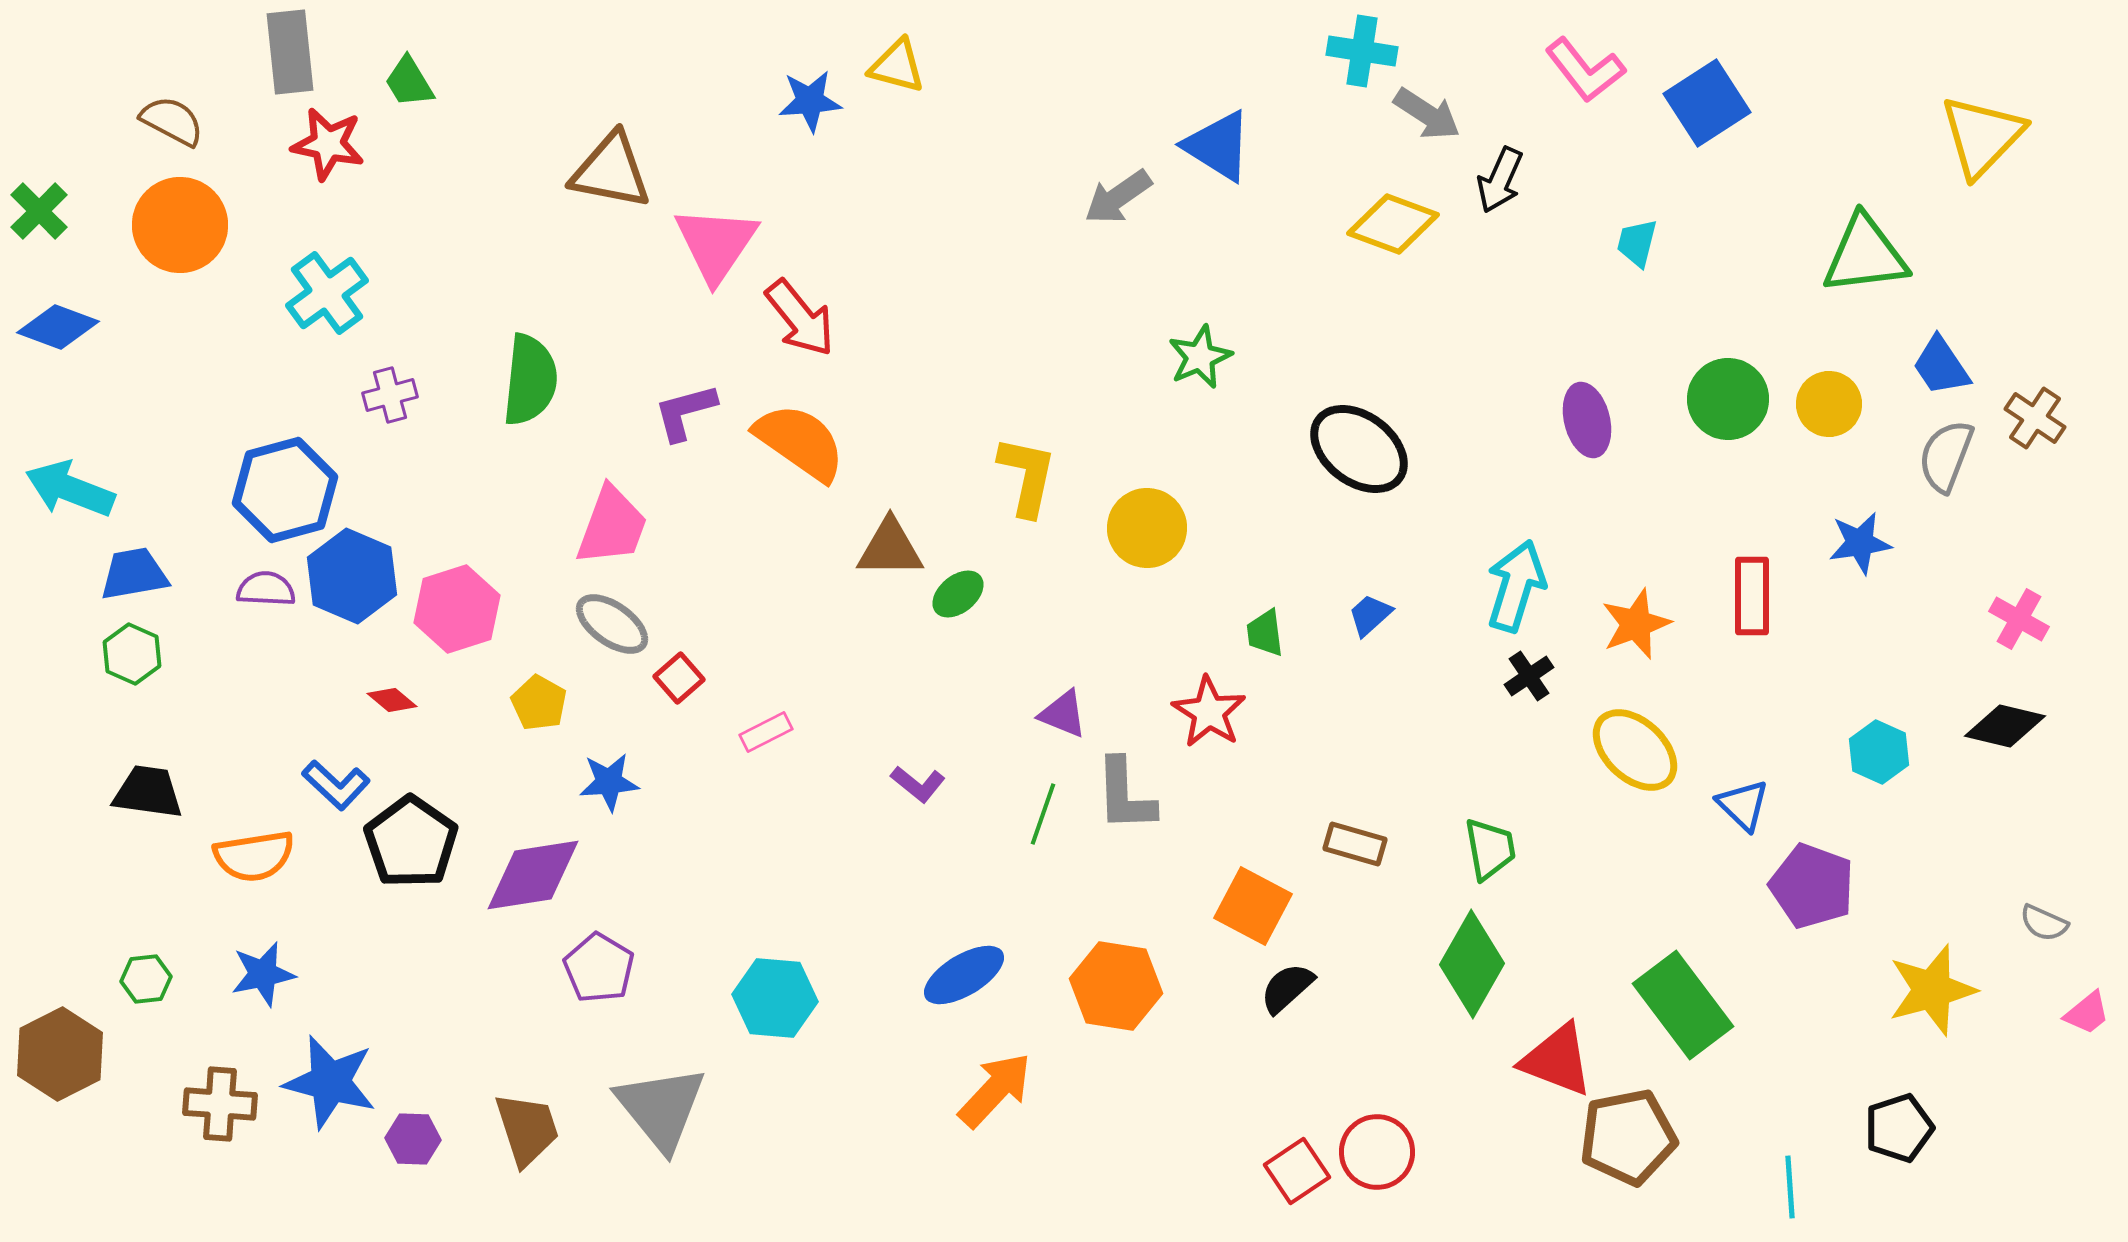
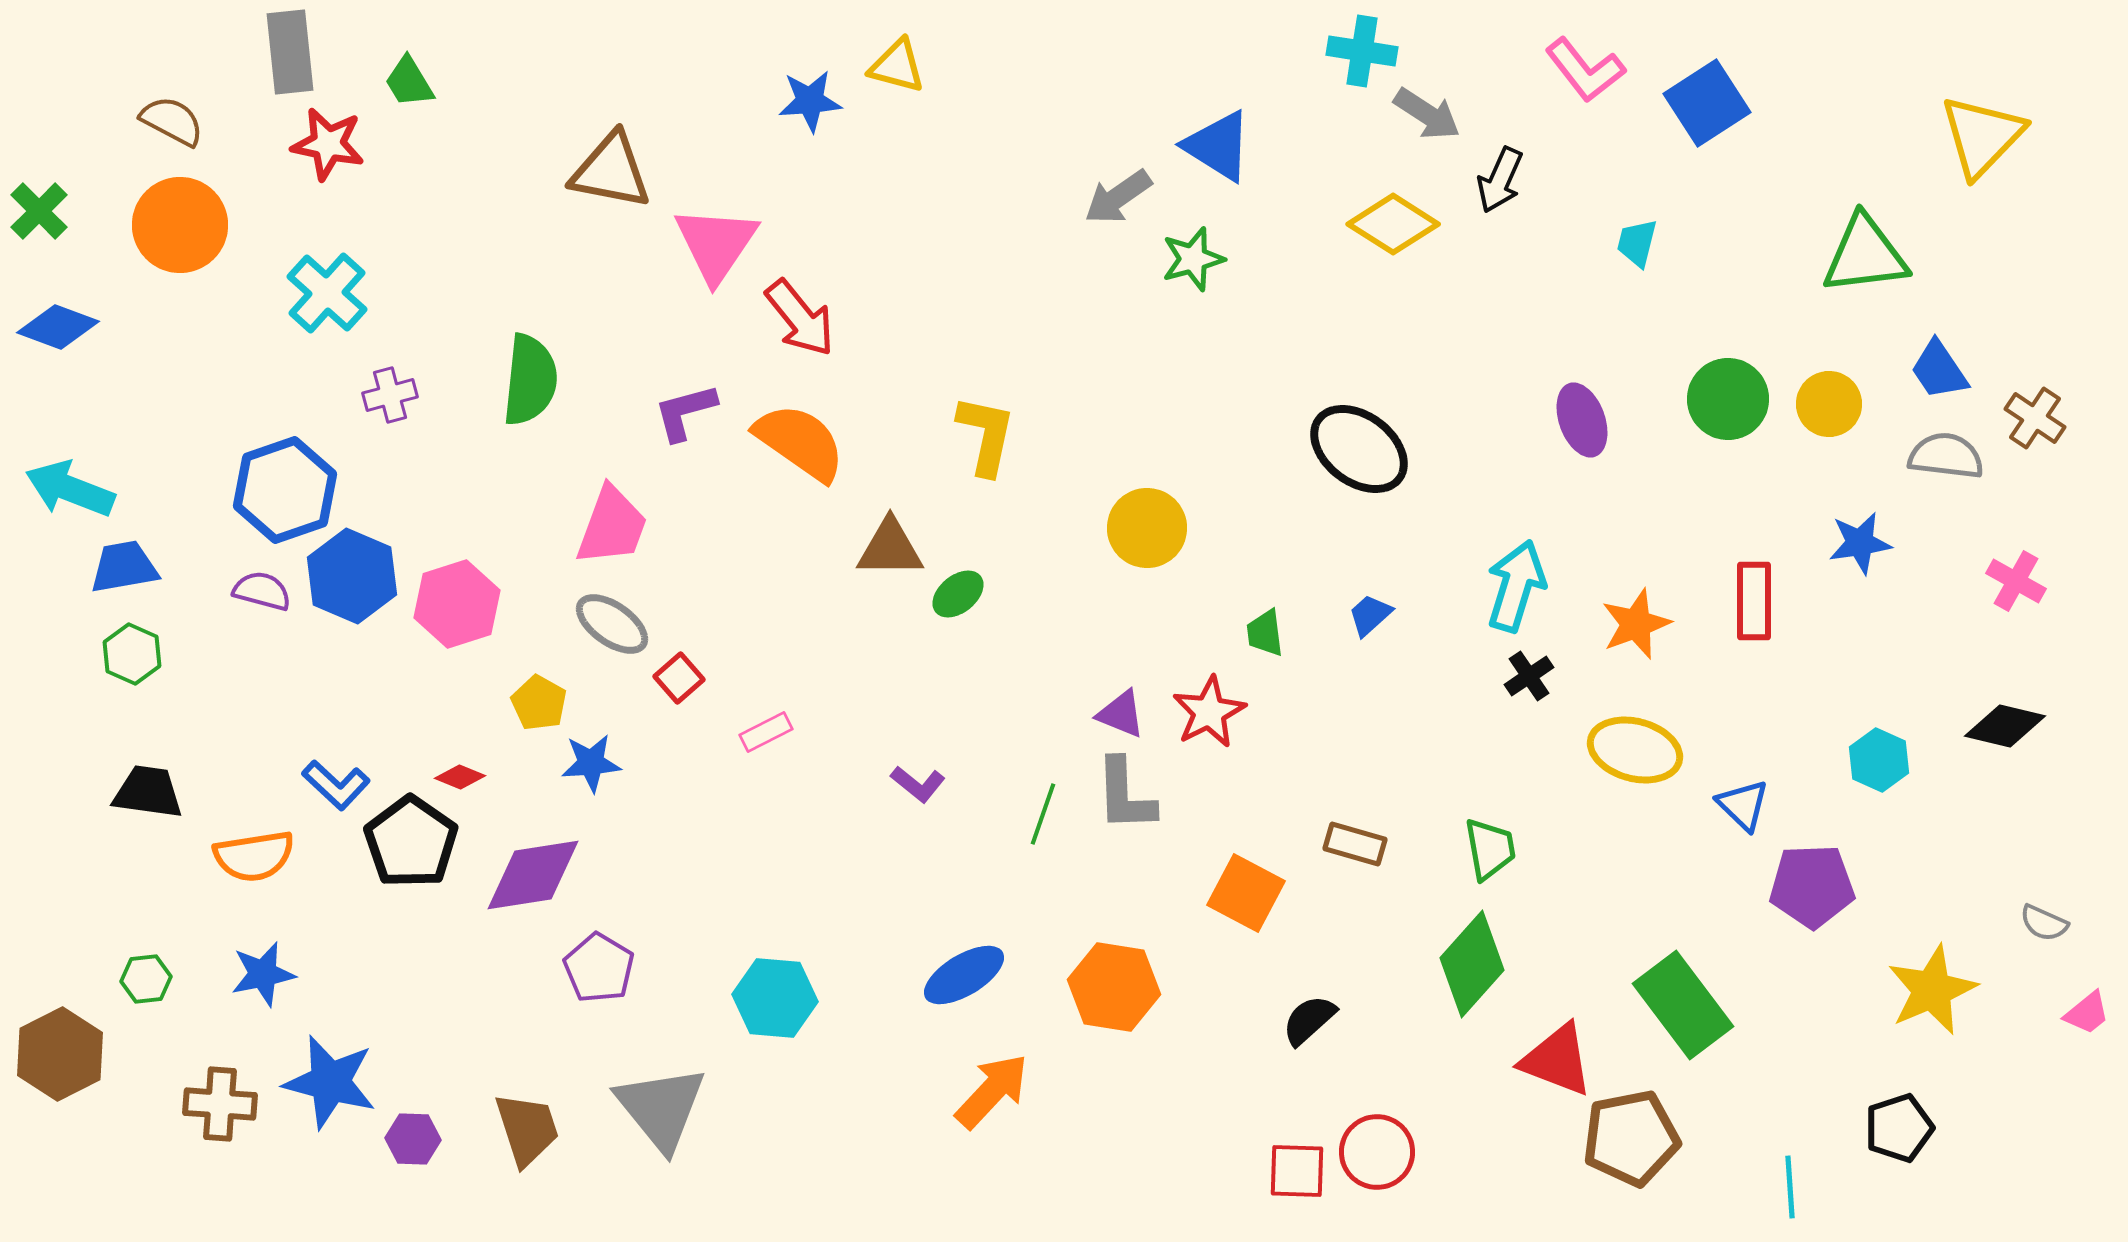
yellow diamond at (1393, 224): rotated 12 degrees clockwise
cyan cross at (327, 293): rotated 12 degrees counterclockwise
green star at (1200, 357): moved 7 px left, 98 px up; rotated 8 degrees clockwise
blue trapezoid at (1941, 366): moved 2 px left, 4 px down
purple ellipse at (1587, 420): moved 5 px left; rotated 6 degrees counterclockwise
gray semicircle at (1946, 456): rotated 76 degrees clockwise
yellow L-shape at (1027, 476): moved 41 px left, 41 px up
blue hexagon at (285, 490): rotated 4 degrees counterclockwise
blue trapezoid at (134, 574): moved 10 px left, 7 px up
purple semicircle at (266, 589): moved 4 px left, 2 px down; rotated 12 degrees clockwise
red rectangle at (1752, 596): moved 2 px right, 5 px down
pink hexagon at (457, 609): moved 5 px up
pink cross at (2019, 619): moved 3 px left, 38 px up
red diamond at (392, 700): moved 68 px right, 77 px down; rotated 18 degrees counterclockwise
red star at (1209, 712): rotated 12 degrees clockwise
purple triangle at (1063, 714): moved 58 px right
yellow ellipse at (1635, 750): rotated 28 degrees counterclockwise
cyan hexagon at (1879, 752): moved 8 px down
blue star at (609, 782): moved 18 px left, 19 px up
purple pentagon at (1812, 886): rotated 22 degrees counterclockwise
orange square at (1253, 906): moved 7 px left, 13 px up
green diamond at (1472, 964): rotated 12 degrees clockwise
orange hexagon at (1116, 986): moved 2 px left, 1 px down
black semicircle at (1287, 988): moved 22 px right, 32 px down
yellow star at (1932, 990): rotated 8 degrees counterclockwise
orange arrow at (995, 1090): moved 3 px left, 1 px down
brown pentagon at (1628, 1137): moved 3 px right, 1 px down
red square at (1297, 1171): rotated 36 degrees clockwise
